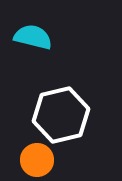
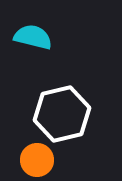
white hexagon: moved 1 px right, 1 px up
